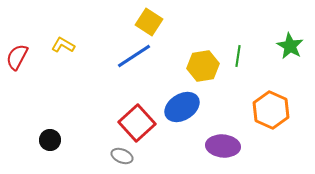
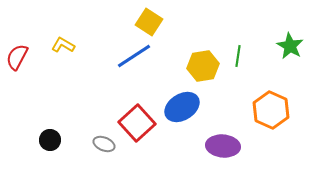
gray ellipse: moved 18 px left, 12 px up
